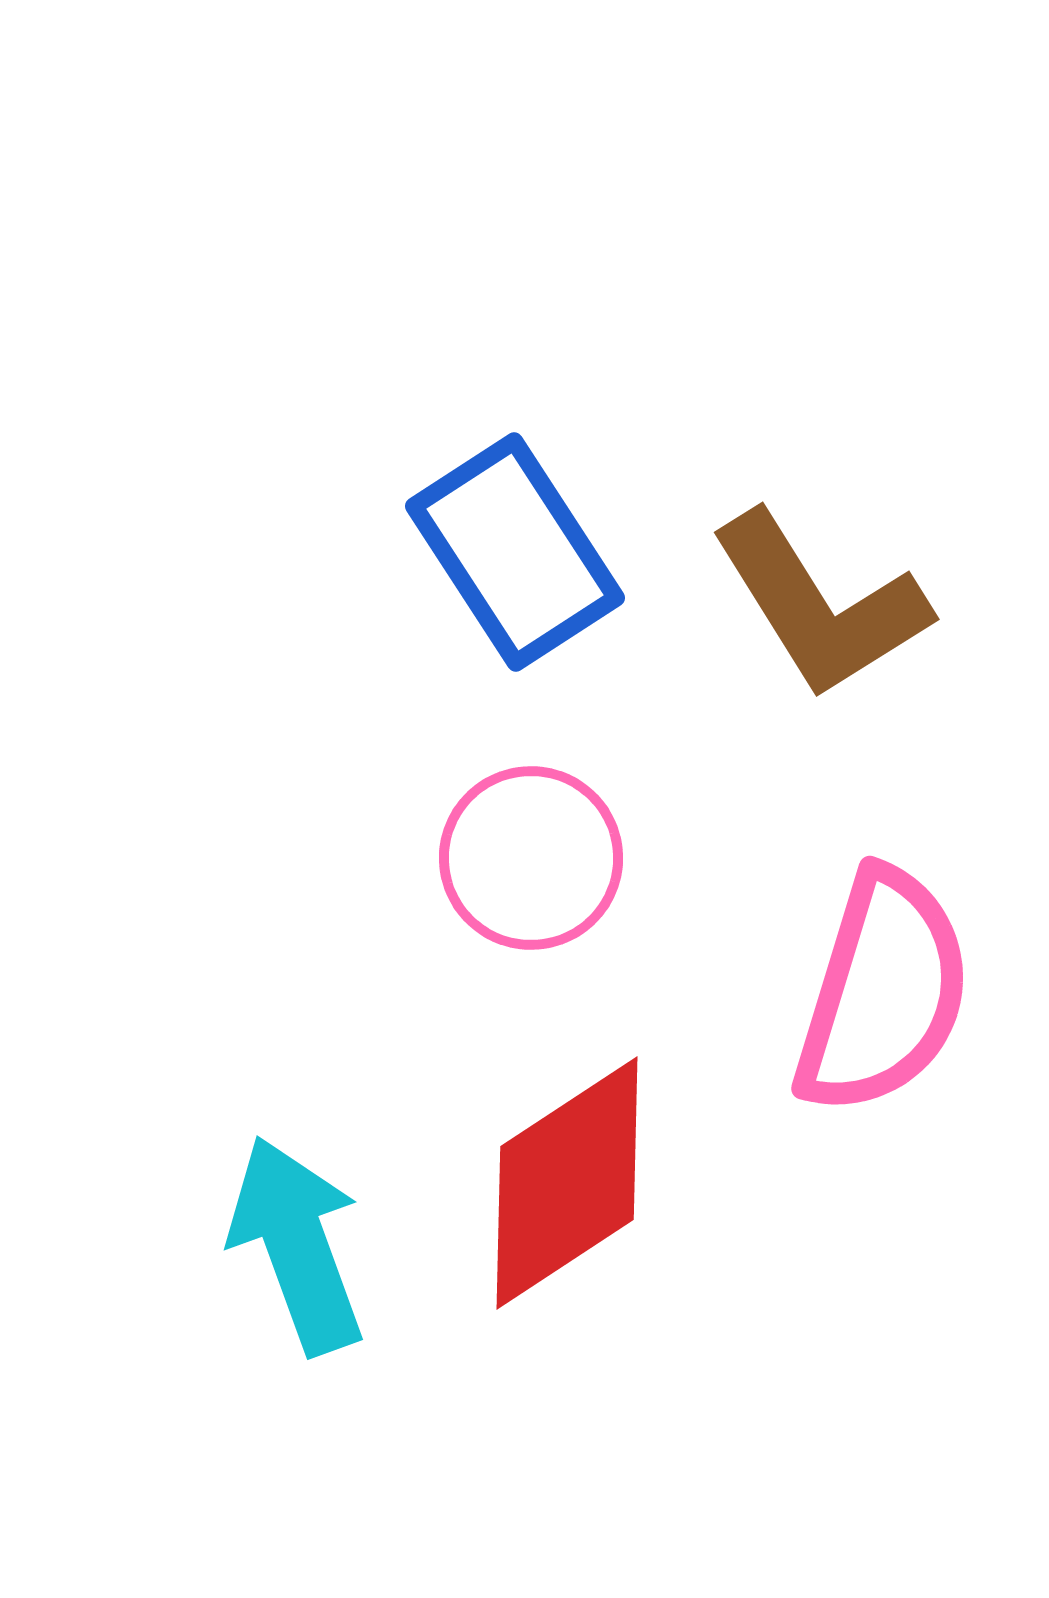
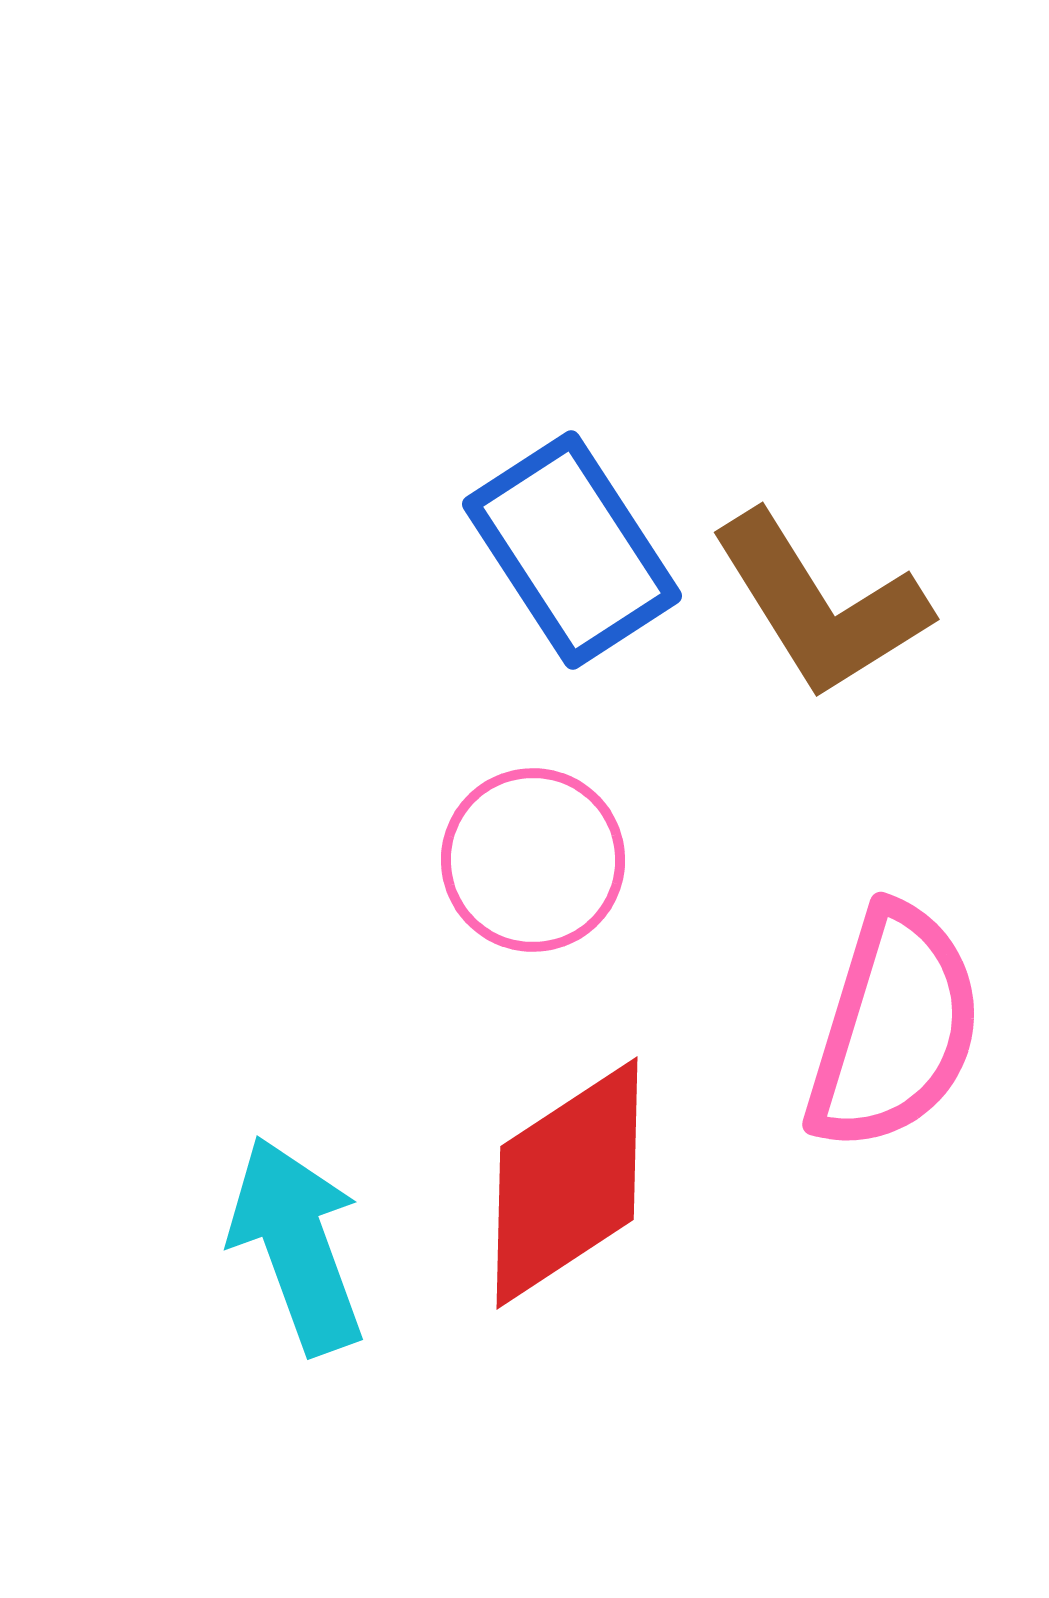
blue rectangle: moved 57 px right, 2 px up
pink circle: moved 2 px right, 2 px down
pink semicircle: moved 11 px right, 36 px down
